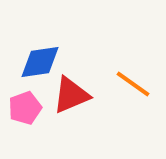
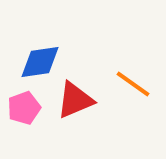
red triangle: moved 4 px right, 5 px down
pink pentagon: moved 1 px left
